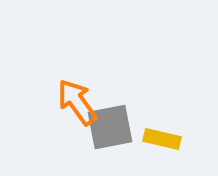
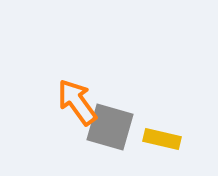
gray square: rotated 27 degrees clockwise
